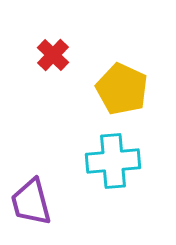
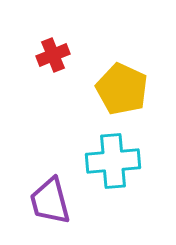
red cross: rotated 24 degrees clockwise
purple trapezoid: moved 19 px right, 1 px up
